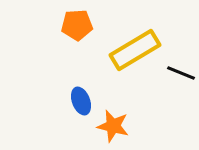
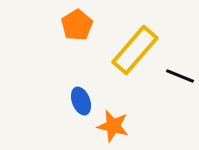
orange pentagon: rotated 28 degrees counterclockwise
yellow rectangle: rotated 18 degrees counterclockwise
black line: moved 1 px left, 3 px down
